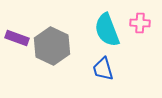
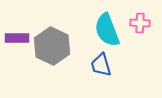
purple rectangle: rotated 20 degrees counterclockwise
blue trapezoid: moved 2 px left, 4 px up
